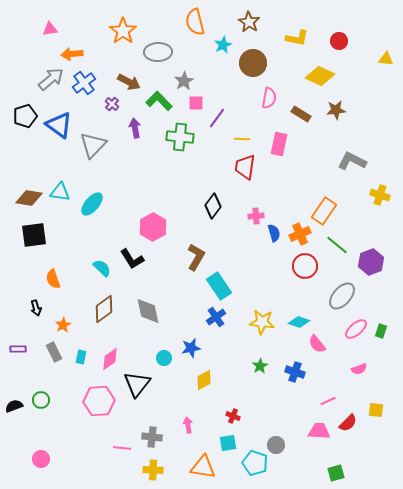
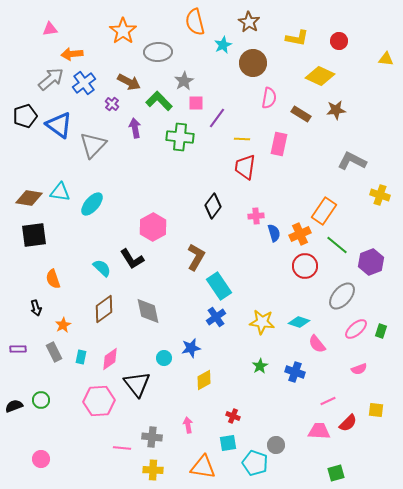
black triangle at (137, 384): rotated 16 degrees counterclockwise
